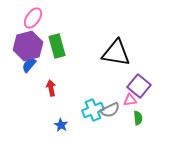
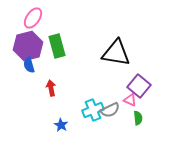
blue semicircle: rotated 56 degrees counterclockwise
pink triangle: rotated 32 degrees clockwise
